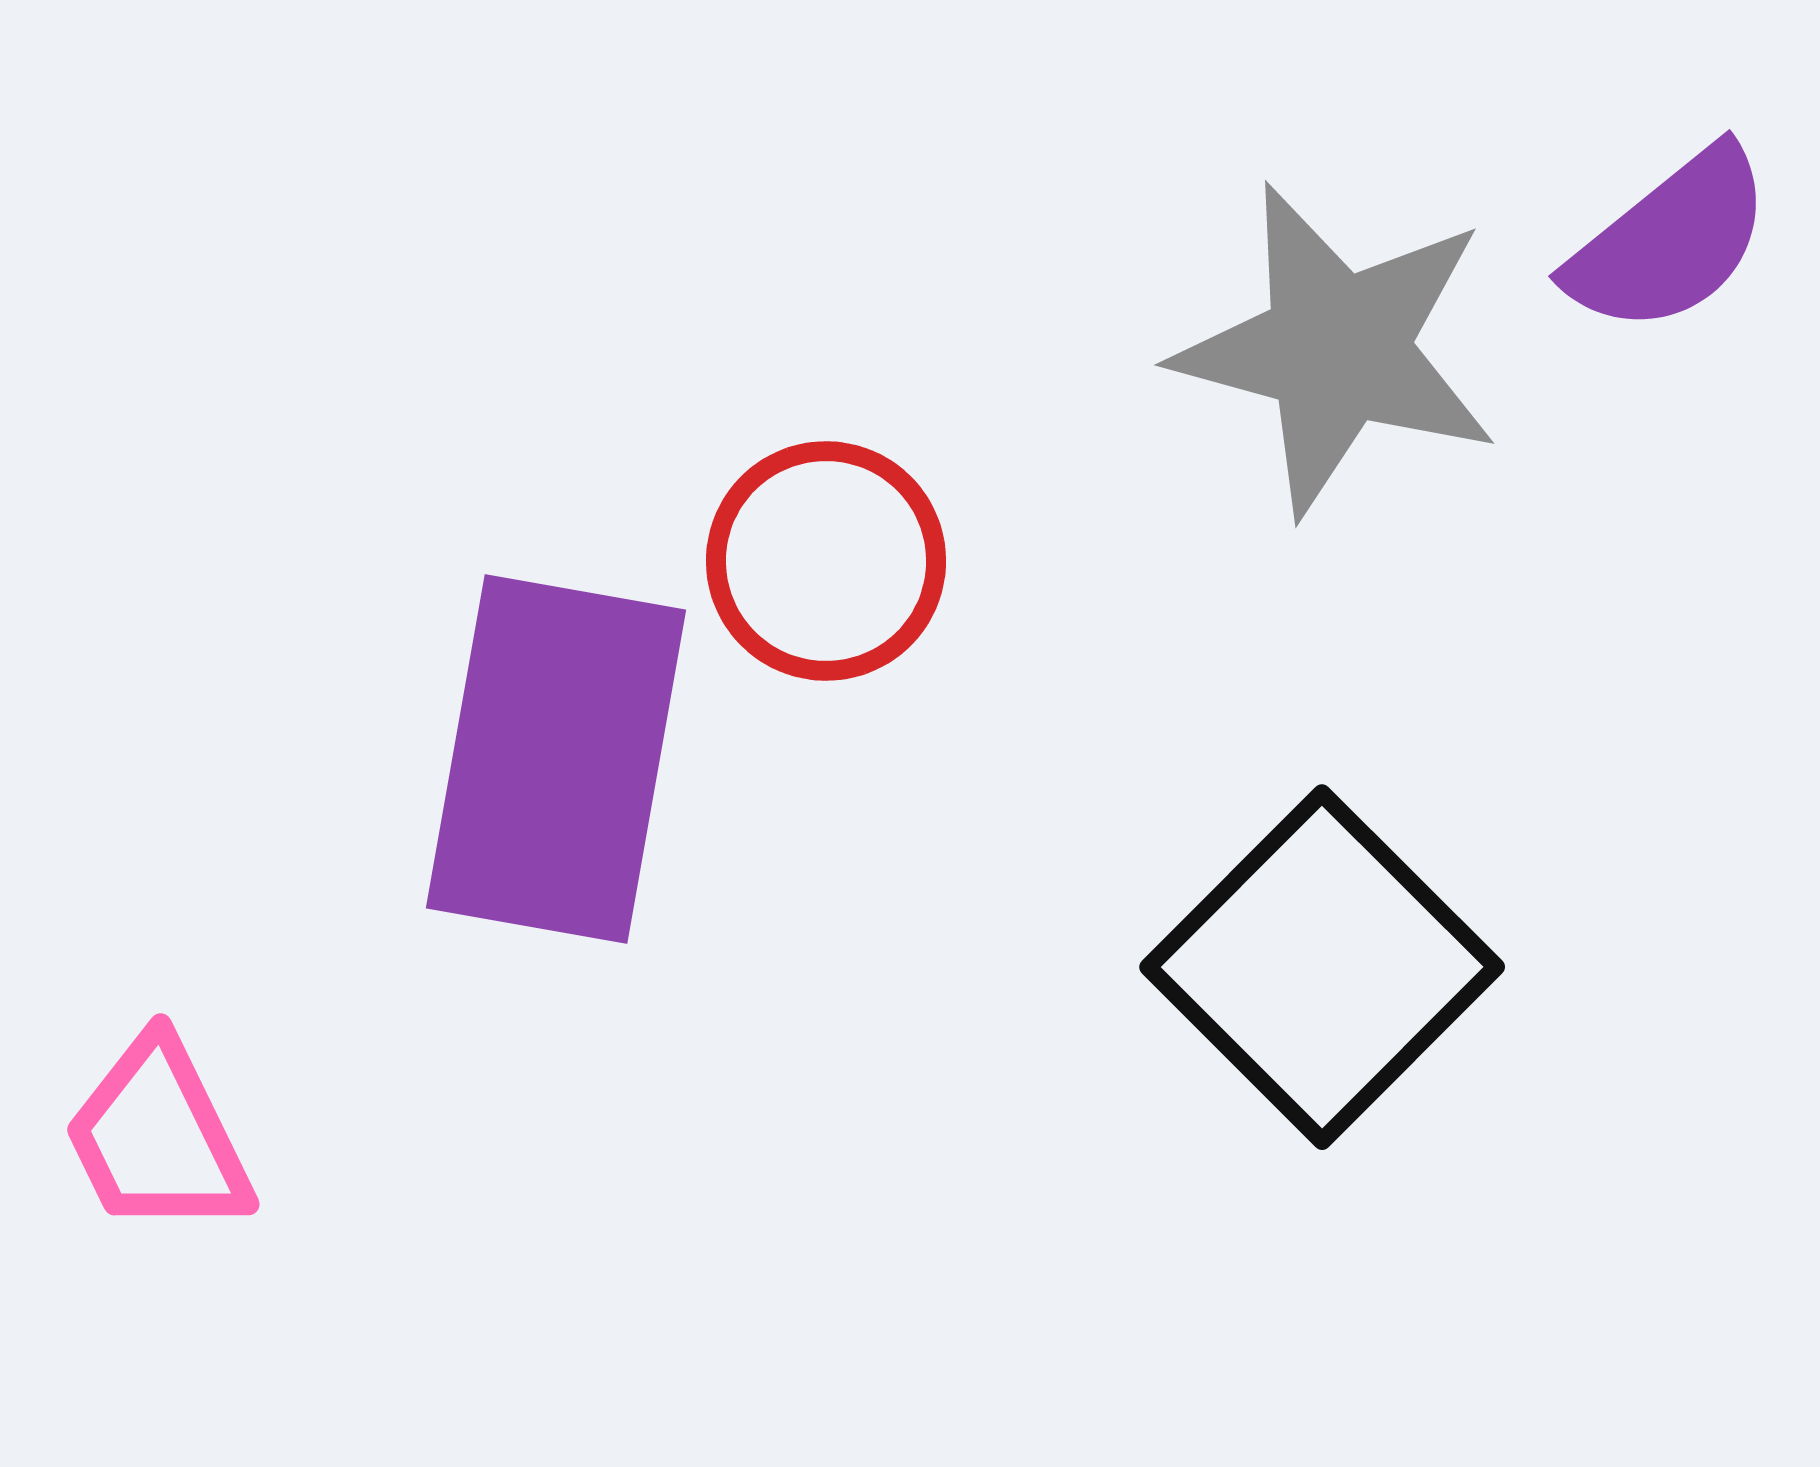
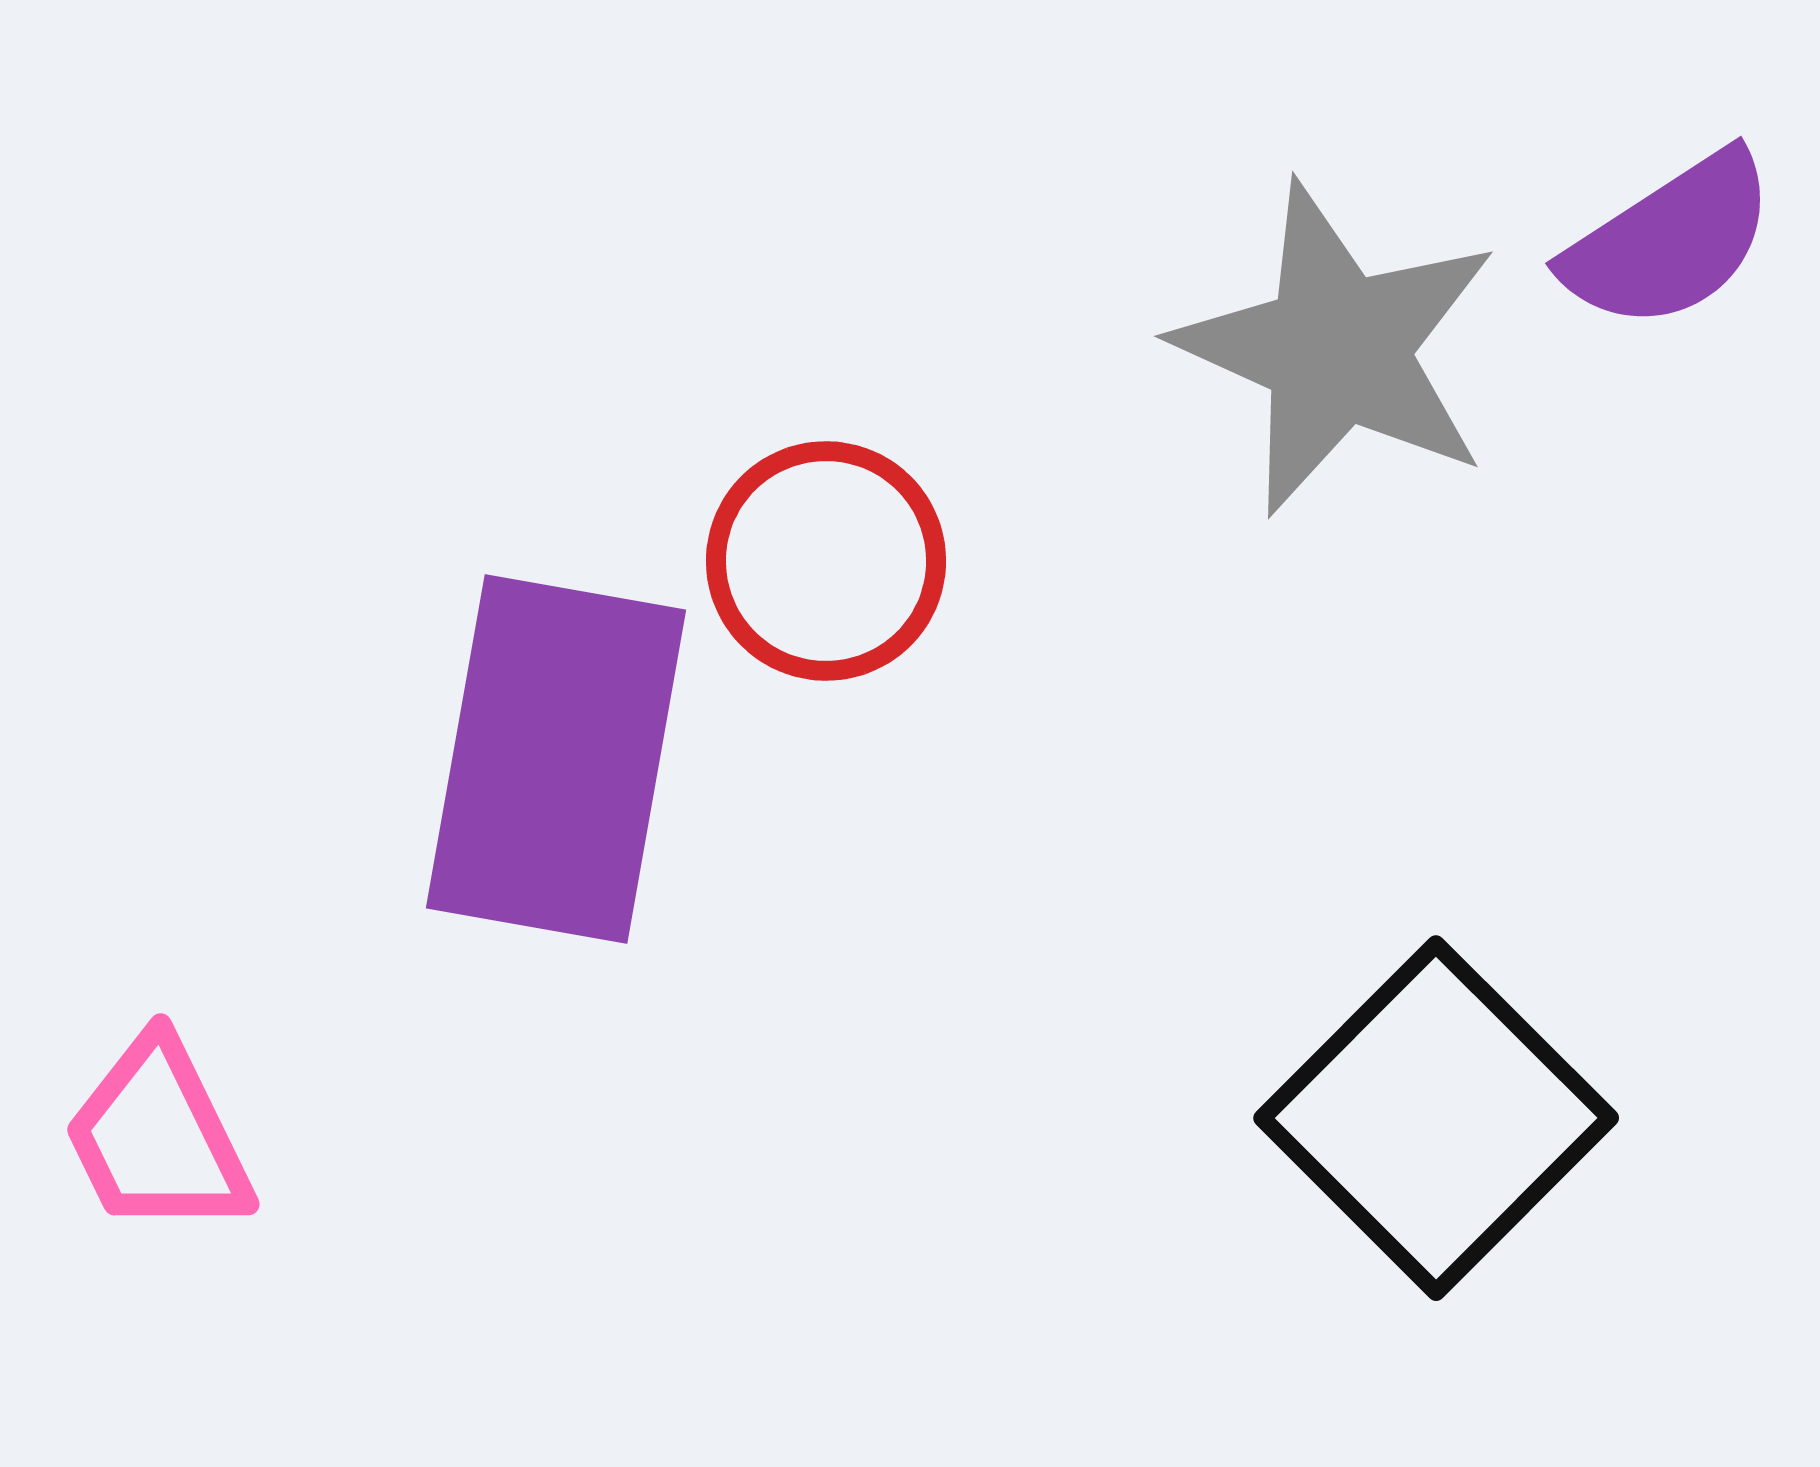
purple semicircle: rotated 6 degrees clockwise
gray star: rotated 9 degrees clockwise
black square: moved 114 px right, 151 px down
